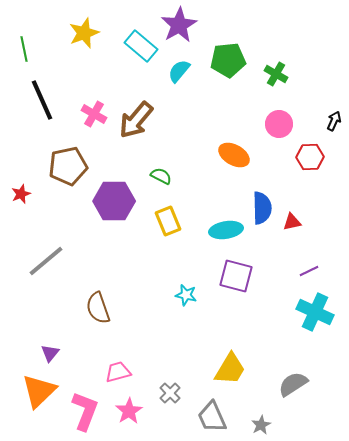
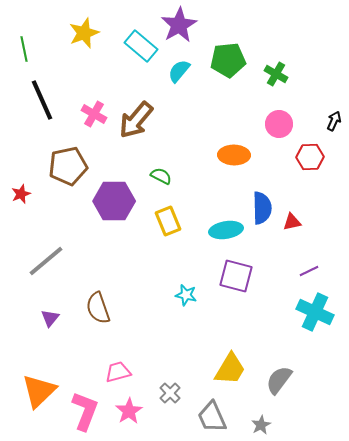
orange ellipse: rotated 28 degrees counterclockwise
purple triangle: moved 35 px up
gray semicircle: moved 14 px left, 4 px up; rotated 20 degrees counterclockwise
